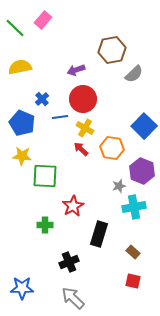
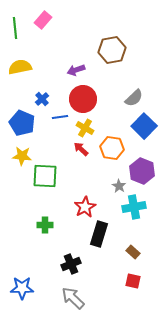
green line: rotated 40 degrees clockwise
gray semicircle: moved 24 px down
gray star: rotated 24 degrees counterclockwise
red star: moved 12 px right, 1 px down
black cross: moved 2 px right, 2 px down
